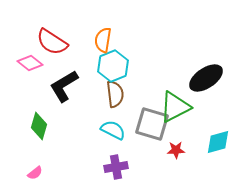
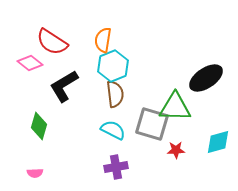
green triangle: rotated 28 degrees clockwise
pink semicircle: rotated 35 degrees clockwise
